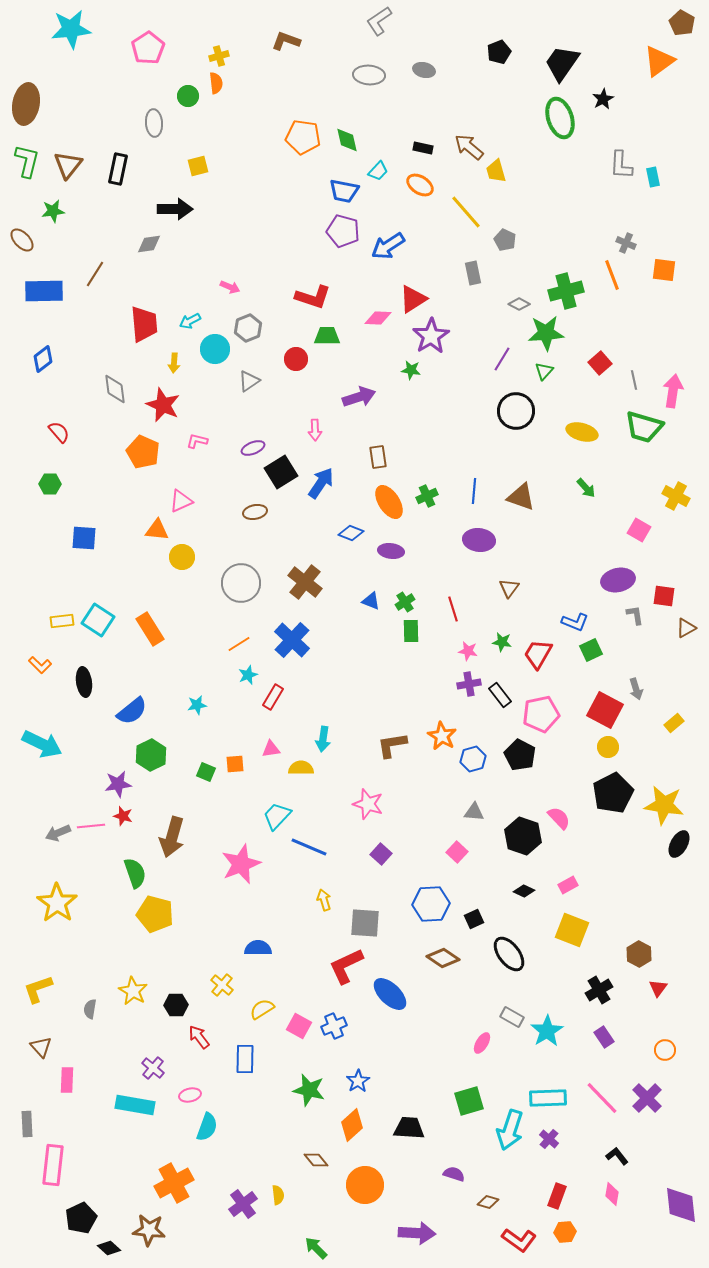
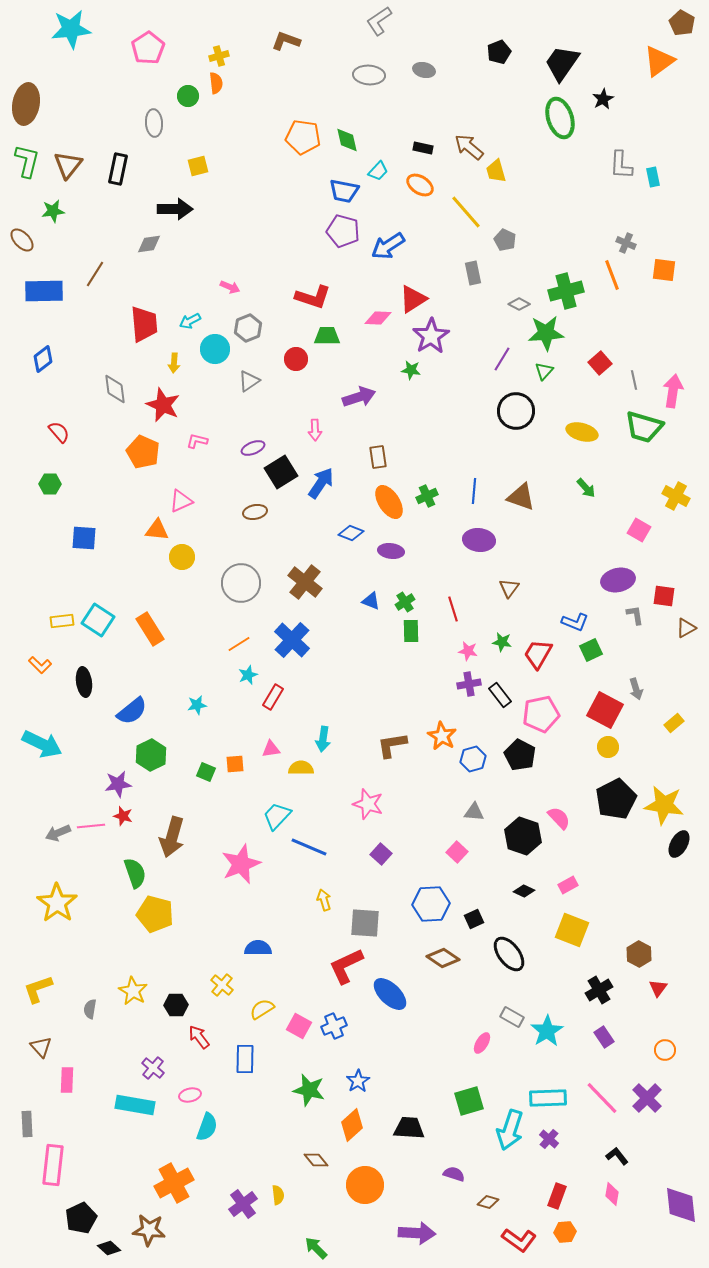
black pentagon at (613, 793): moved 3 px right, 6 px down
